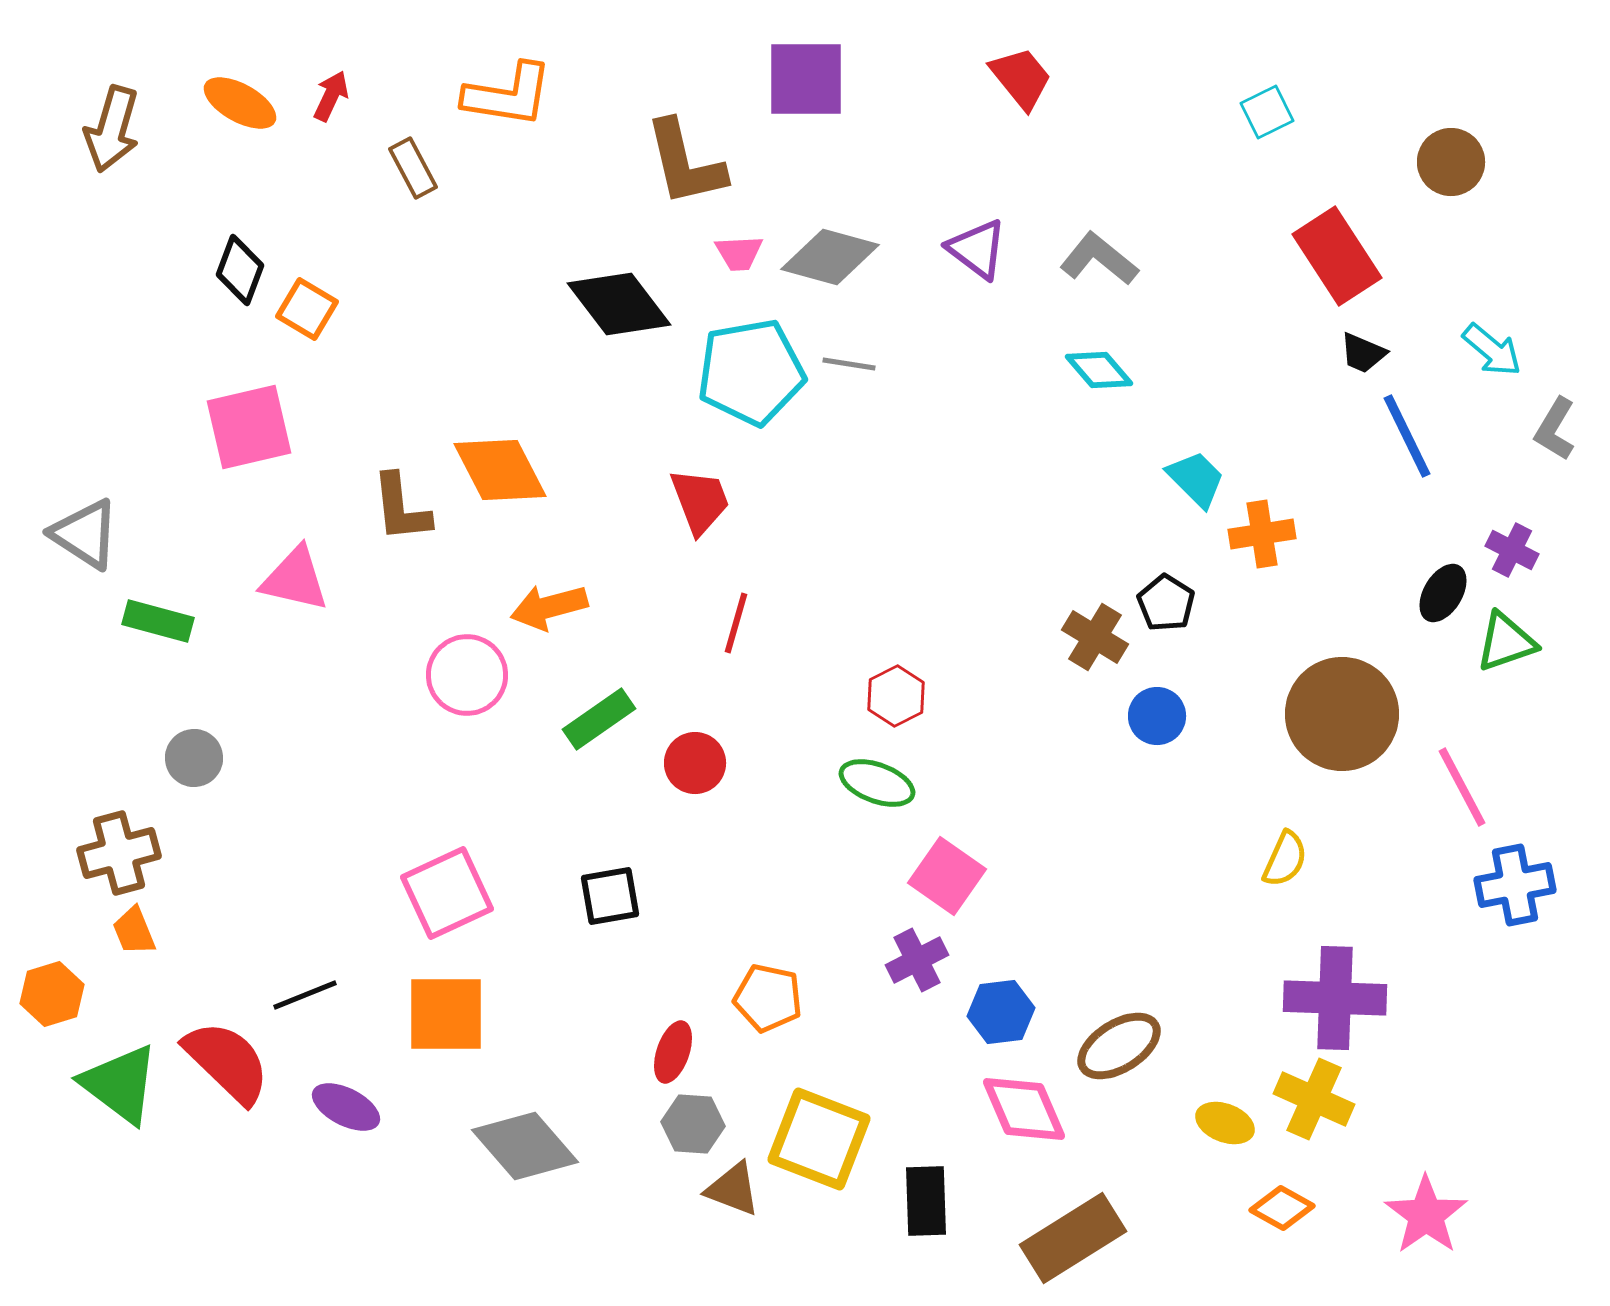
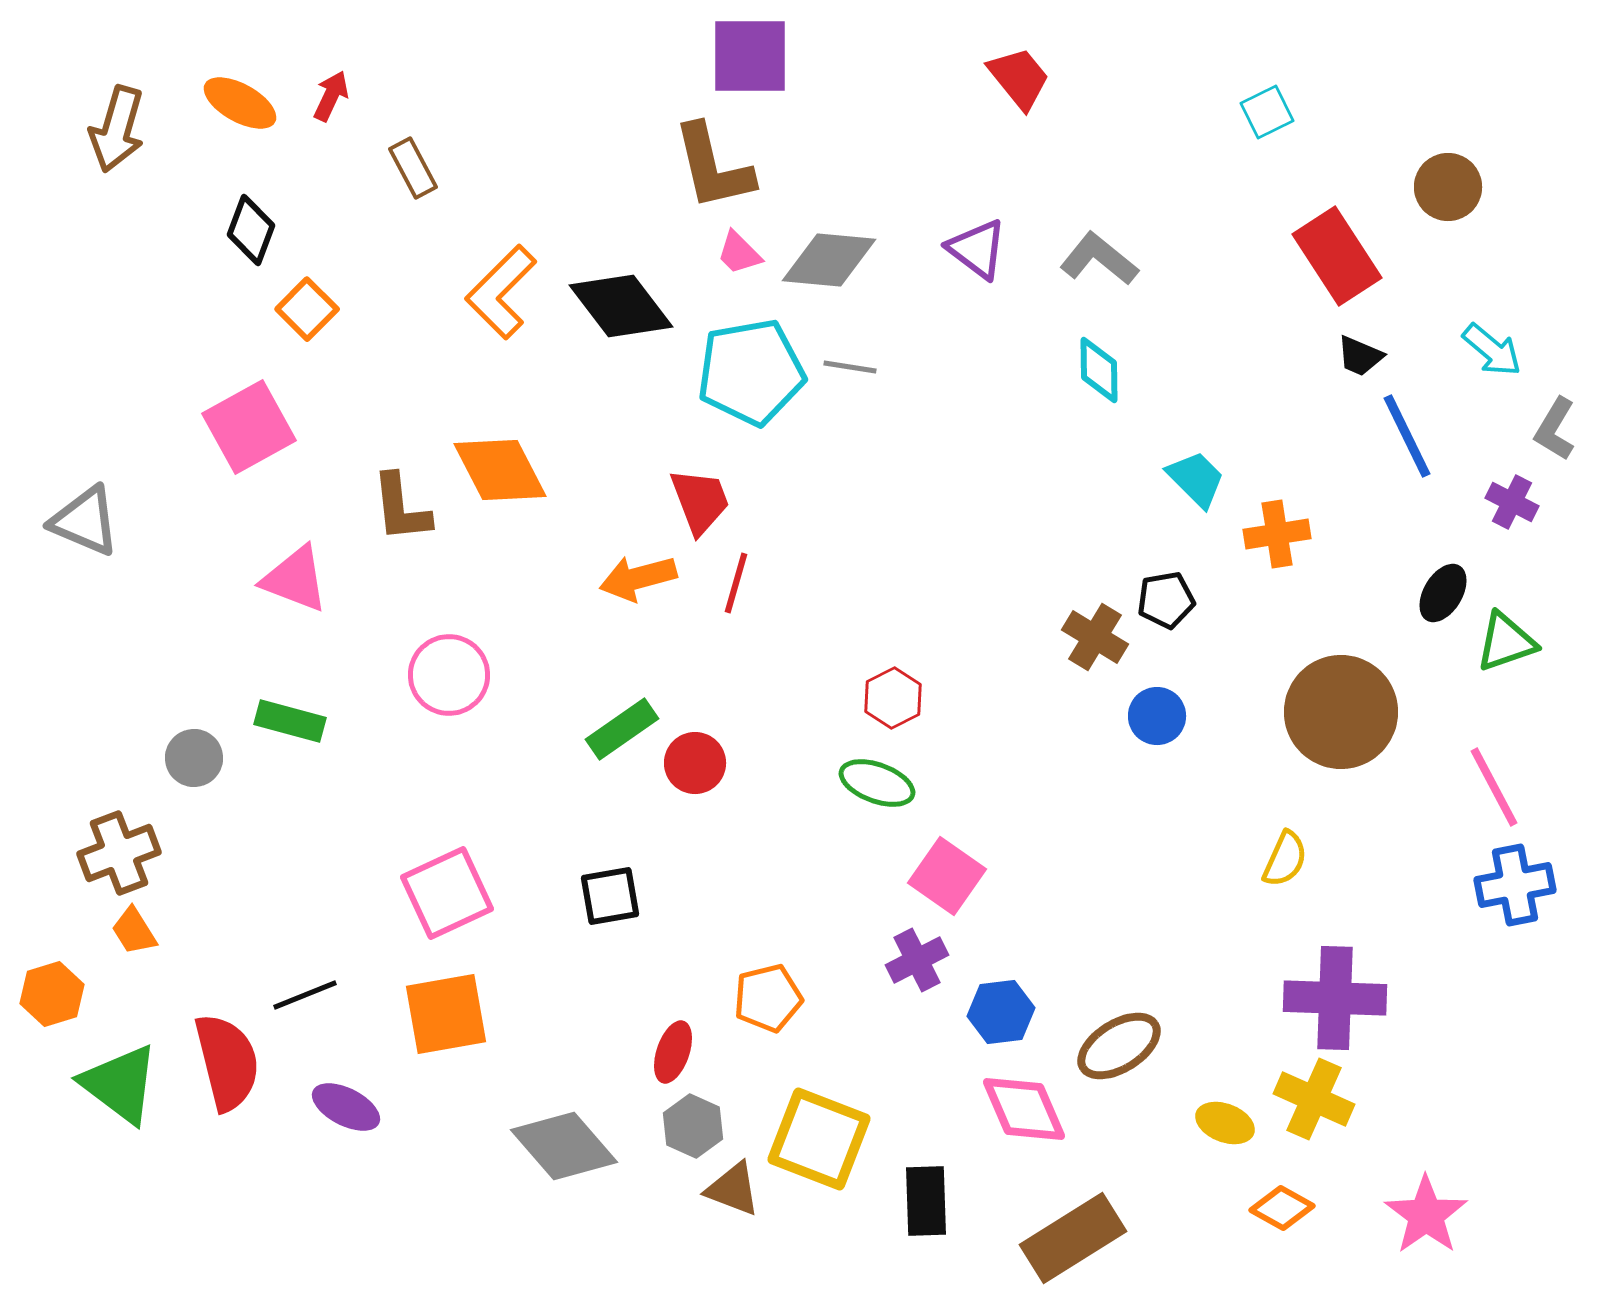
red trapezoid at (1021, 78): moved 2 px left
purple square at (806, 79): moved 56 px left, 23 px up
orange L-shape at (508, 95): moved 7 px left, 197 px down; rotated 126 degrees clockwise
brown arrow at (112, 129): moved 5 px right
brown circle at (1451, 162): moved 3 px left, 25 px down
brown L-shape at (685, 163): moved 28 px right, 4 px down
pink trapezoid at (739, 253): rotated 48 degrees clockwise
gray diamond at (830, 257): moved 1 px left, 3 px down; rotated 10 degrees counterclockwise
black diamond at (240, 270): moved 11 px right, 40 px up
black diamond at (619, 304): moved 2 px right, 2 px down
orange square at (307, 309): rotated 14 degrees clockwise
black trapezoid at (1363, 353): moved 3 px left, 3 px down
gray line at (849, 364): moved 1 px right, 3 px down
cyan diamond at (1099, 370): rotated 40 degrees clockwise
pink square at (249, 427): rotated 16 degrees counterclockwise
gray triangle at (85, 534): moved 13 px up; rotated 10 degrees counterclockwise
orange cross at (1262, 534): moved 15 px right
purple cross at (1512, 550): moved 48 px up
pink triangle at (295, 579): rotated 8 degrees clockwise
black pentagon at (1166, 603): moved 3 px up; rotated 30 degrees clockwise
orange arrow at (549, 607): moved 89 px right, 29 px up
green rectangle at (158, 621): moved 132 px right, 100 px down
red line at (736, 623): moved 40 px up
pink circle at (467, 675): moved 18 px left
red hexagon at (896, 696): moved 3 px left, 2 px down
brown circle at (1342, 714): moved 1 px left, 2 px up
green rectangle at (599, 719): moved 23 px right, 10 px down
pink line at (1462, 787): moved 32 px right
brown cross at (119, 853): rotated 6 degrees counterclockwise
orange trapezoid at (134, 931): rotated 10 degrees counterclockwise
orange pentagon at (768, 998): rotated 26 degrees counterclockwise
orange square at (446, 1014): rotated 10 degrees counterclockwise
red semicircle at (227, 1062): rotated 32 degrees clockwise
gray hexagon at (693, 1124): moved 2 px down; rotated 20 degrees clockwise
gray diamond at (525, 1146): moved 39 px right
